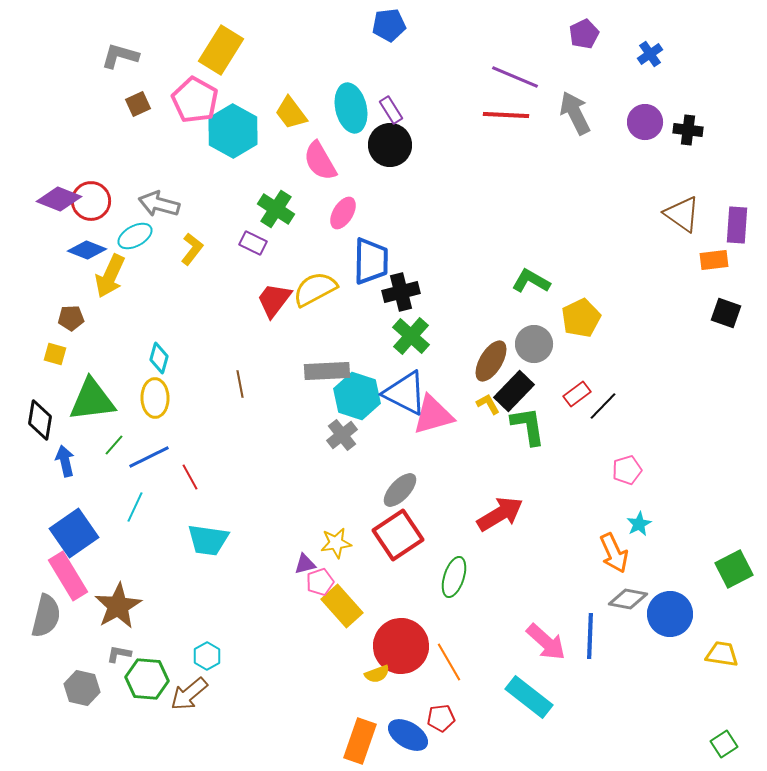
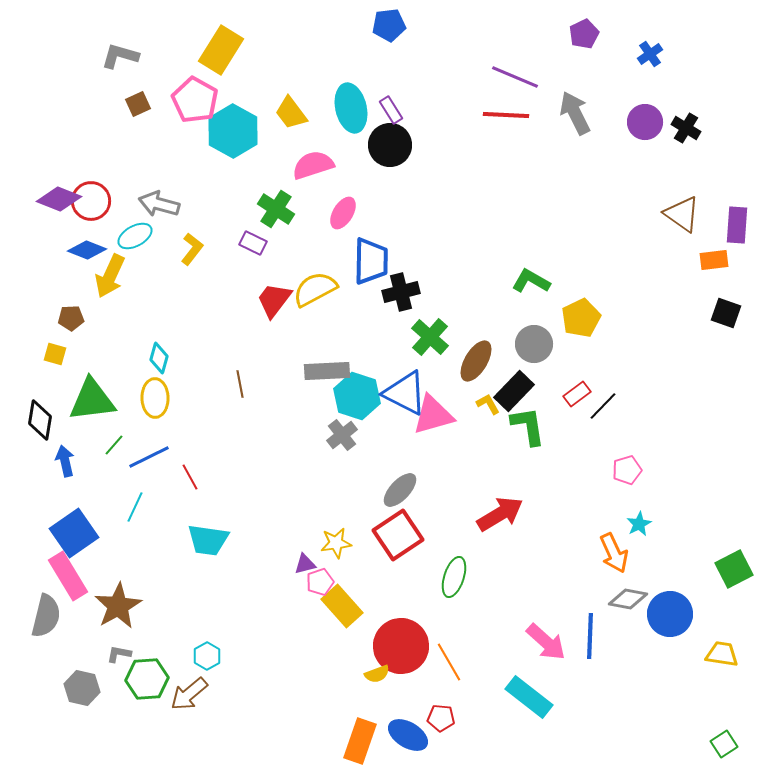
black cross at (688, 130): moved 2 px left, 2 px up; rotated 24 degrees clockwise
pink semicircle at (320, 161): moved 7 px left, 4 px down; rotated 102 degrees clockwise
green cross at (411, 336): moved 19 px right, 1 px down
brown ellipse at (491, 361): moved 15 px left
green hexagon at (147, 679): rotated 9 degrees counterclockwise
red pentagon at (441, 718): rotated 12 degrees clockwise
